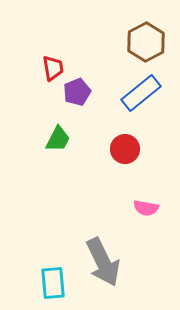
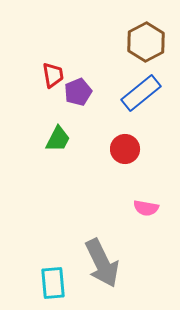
red trapezoid: moved 7 px down
purple pentagon: moved 1 px right
gray arrow: moved 1 px left, 1 px down
